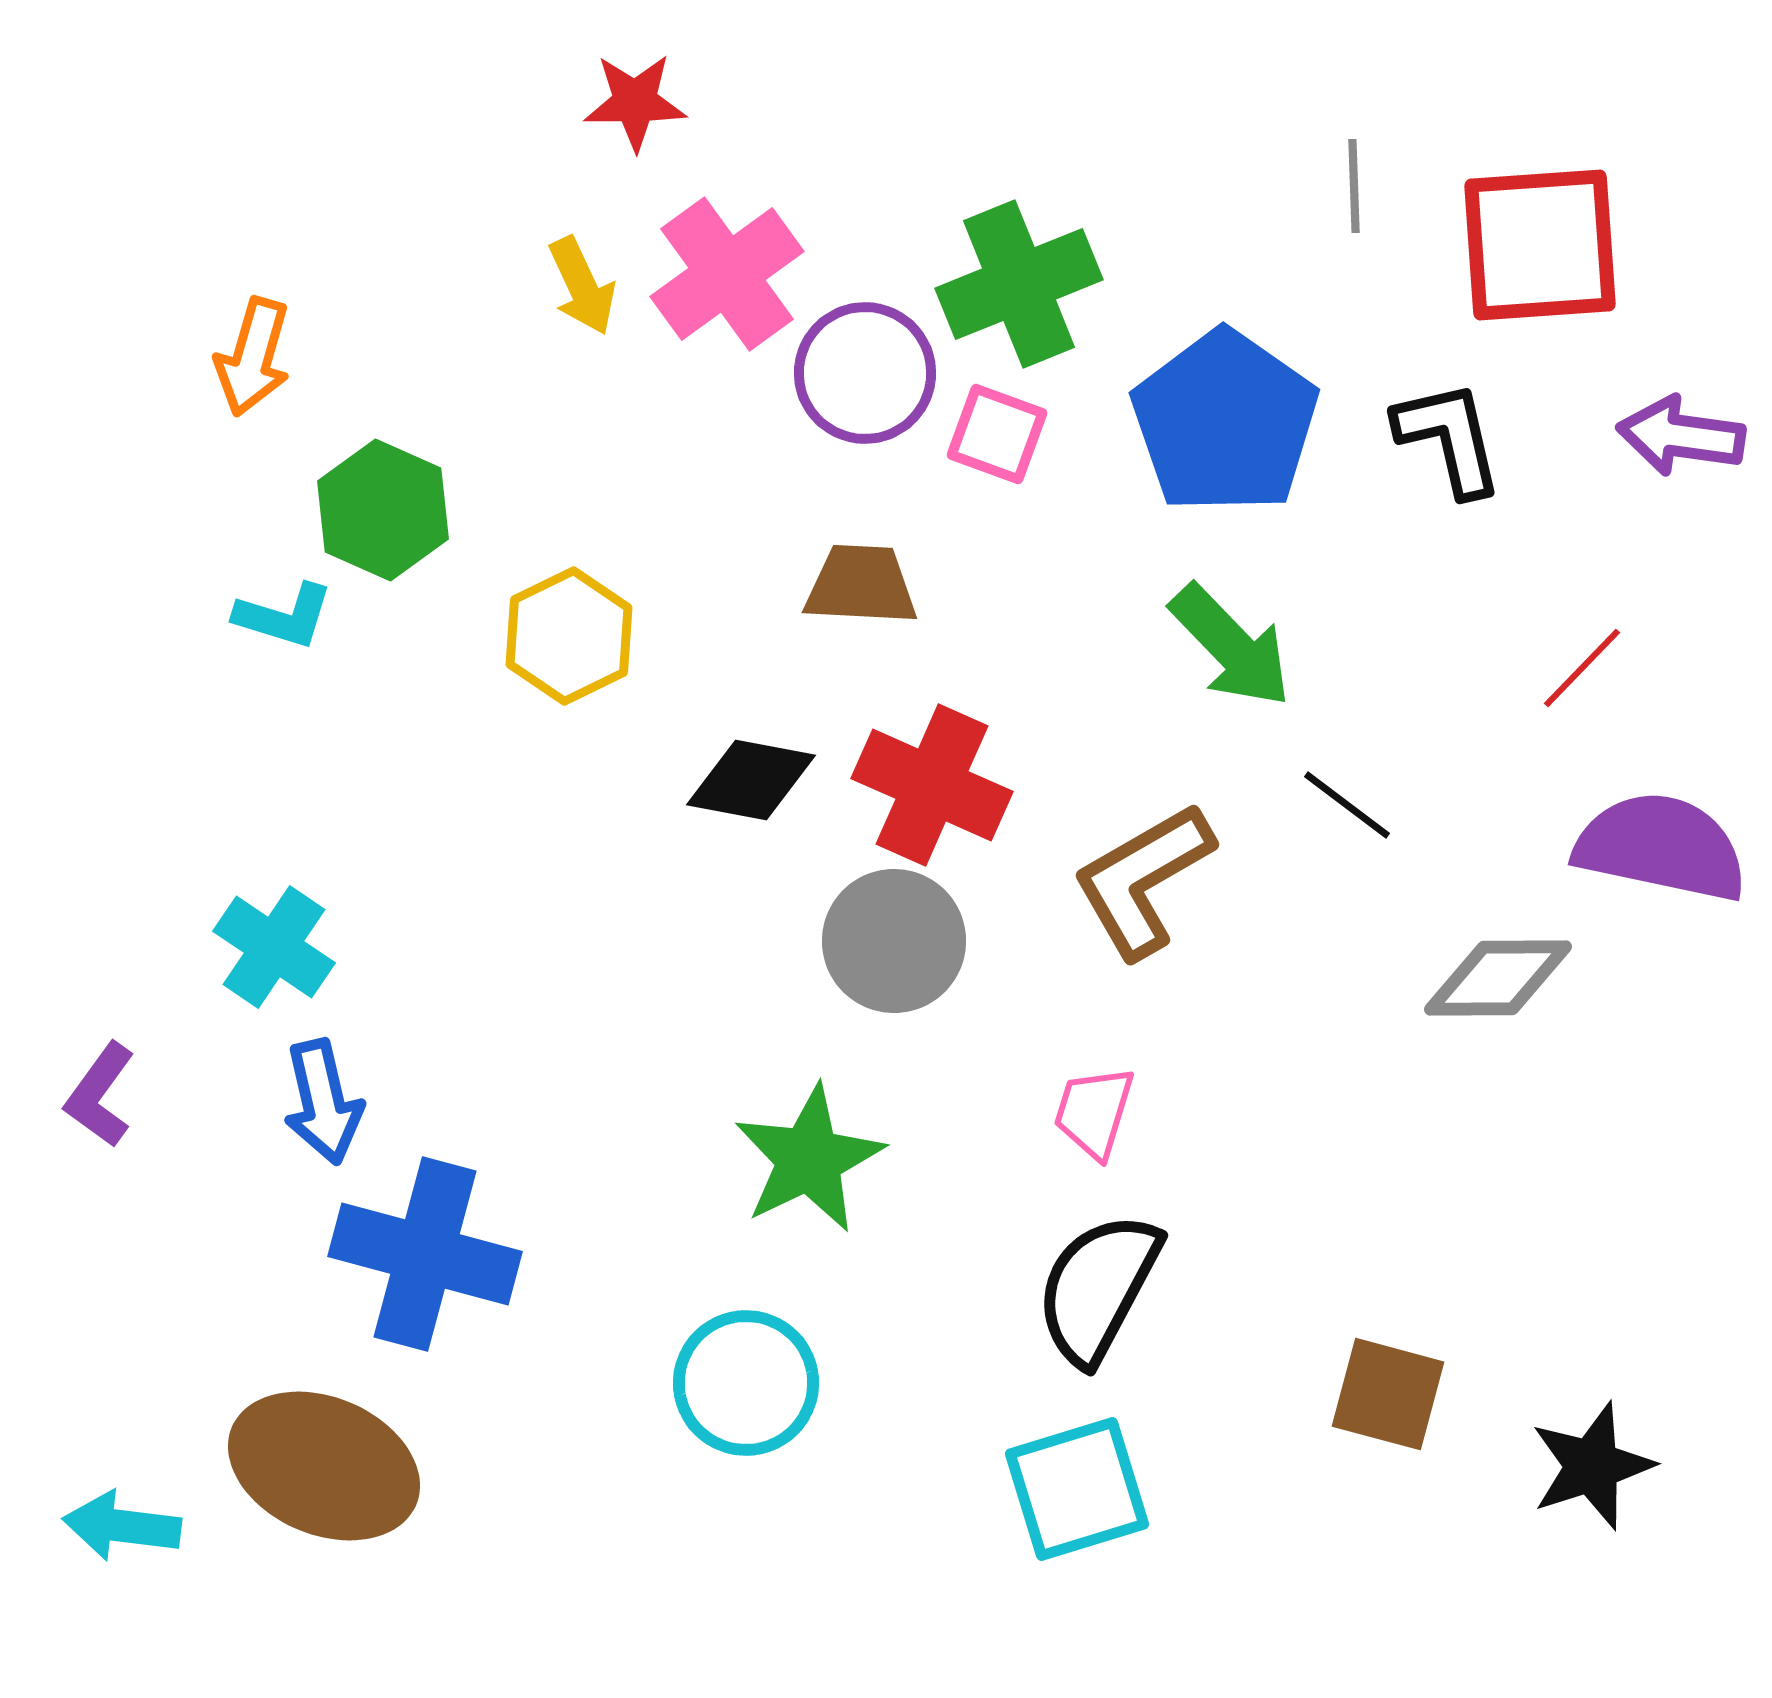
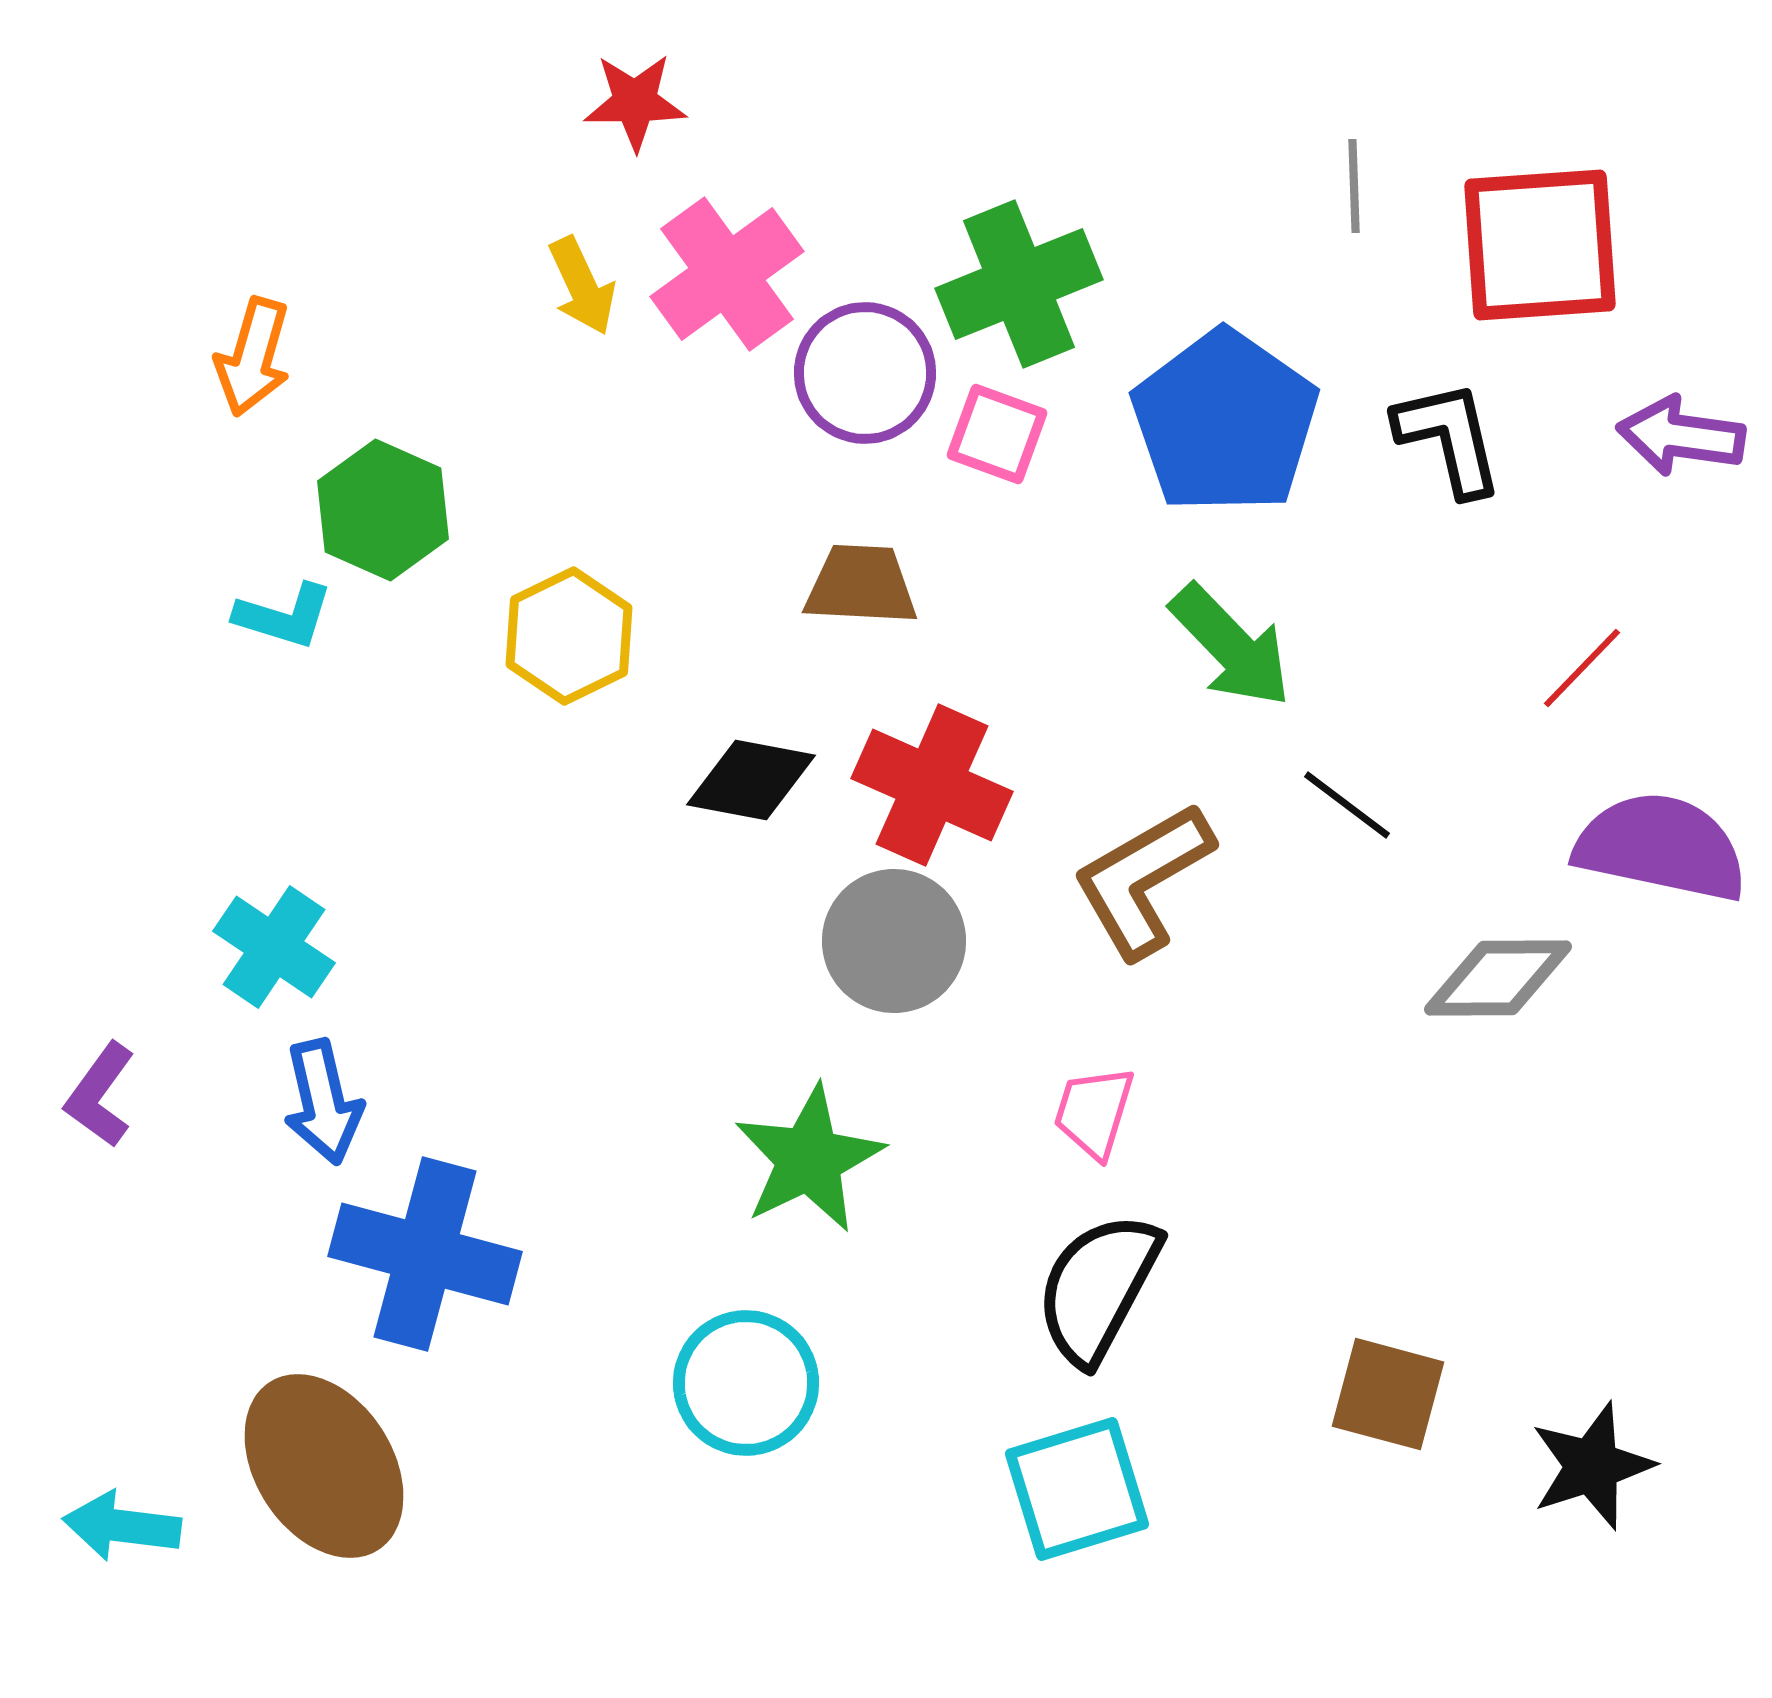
brown ellipse: rotated 34 degrees clockwise
